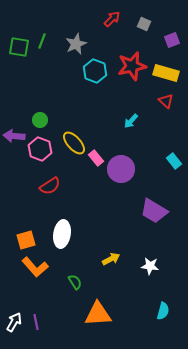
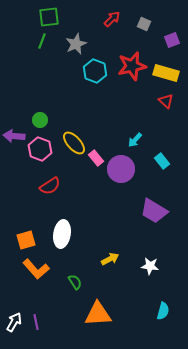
green square: moved 30 px right, 30 px up; rotated 15 degrees counterclockwise
cyan arrow: moved 4 px right, 19 px down
cyan rectangle: moved 12 px left
yellow arrow: moved 1 px left
orange L-shape: moved 1 px right, 2 px down
